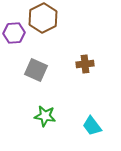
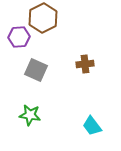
purple hexagon: moved 5 px right, 4 px down
green star: moved 15 px left, 1 px up
